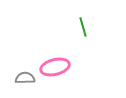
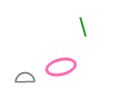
pink ellipse: moved 6 px right
